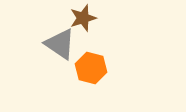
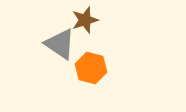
brown star: moved 2 px right, 2 px down
